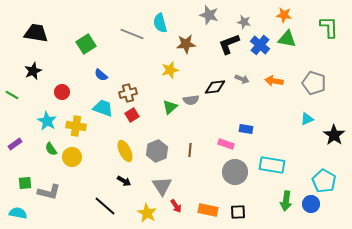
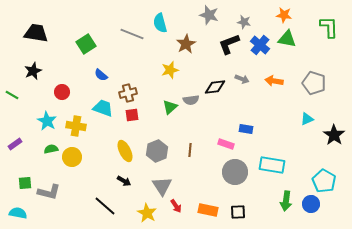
brown star at (186, 44): rotated 24 degrees counterclockwise
red square at (132, 115): rotated 24 degrees clockwise
green semicircle at (51, 149): rotated 112 degrees clockwise
